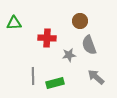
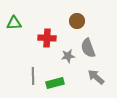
brown circle: moved 3 px left
gray semicircle: moved 1 px left, 3 px down
gray star: moved 1 px left, 1 px down
